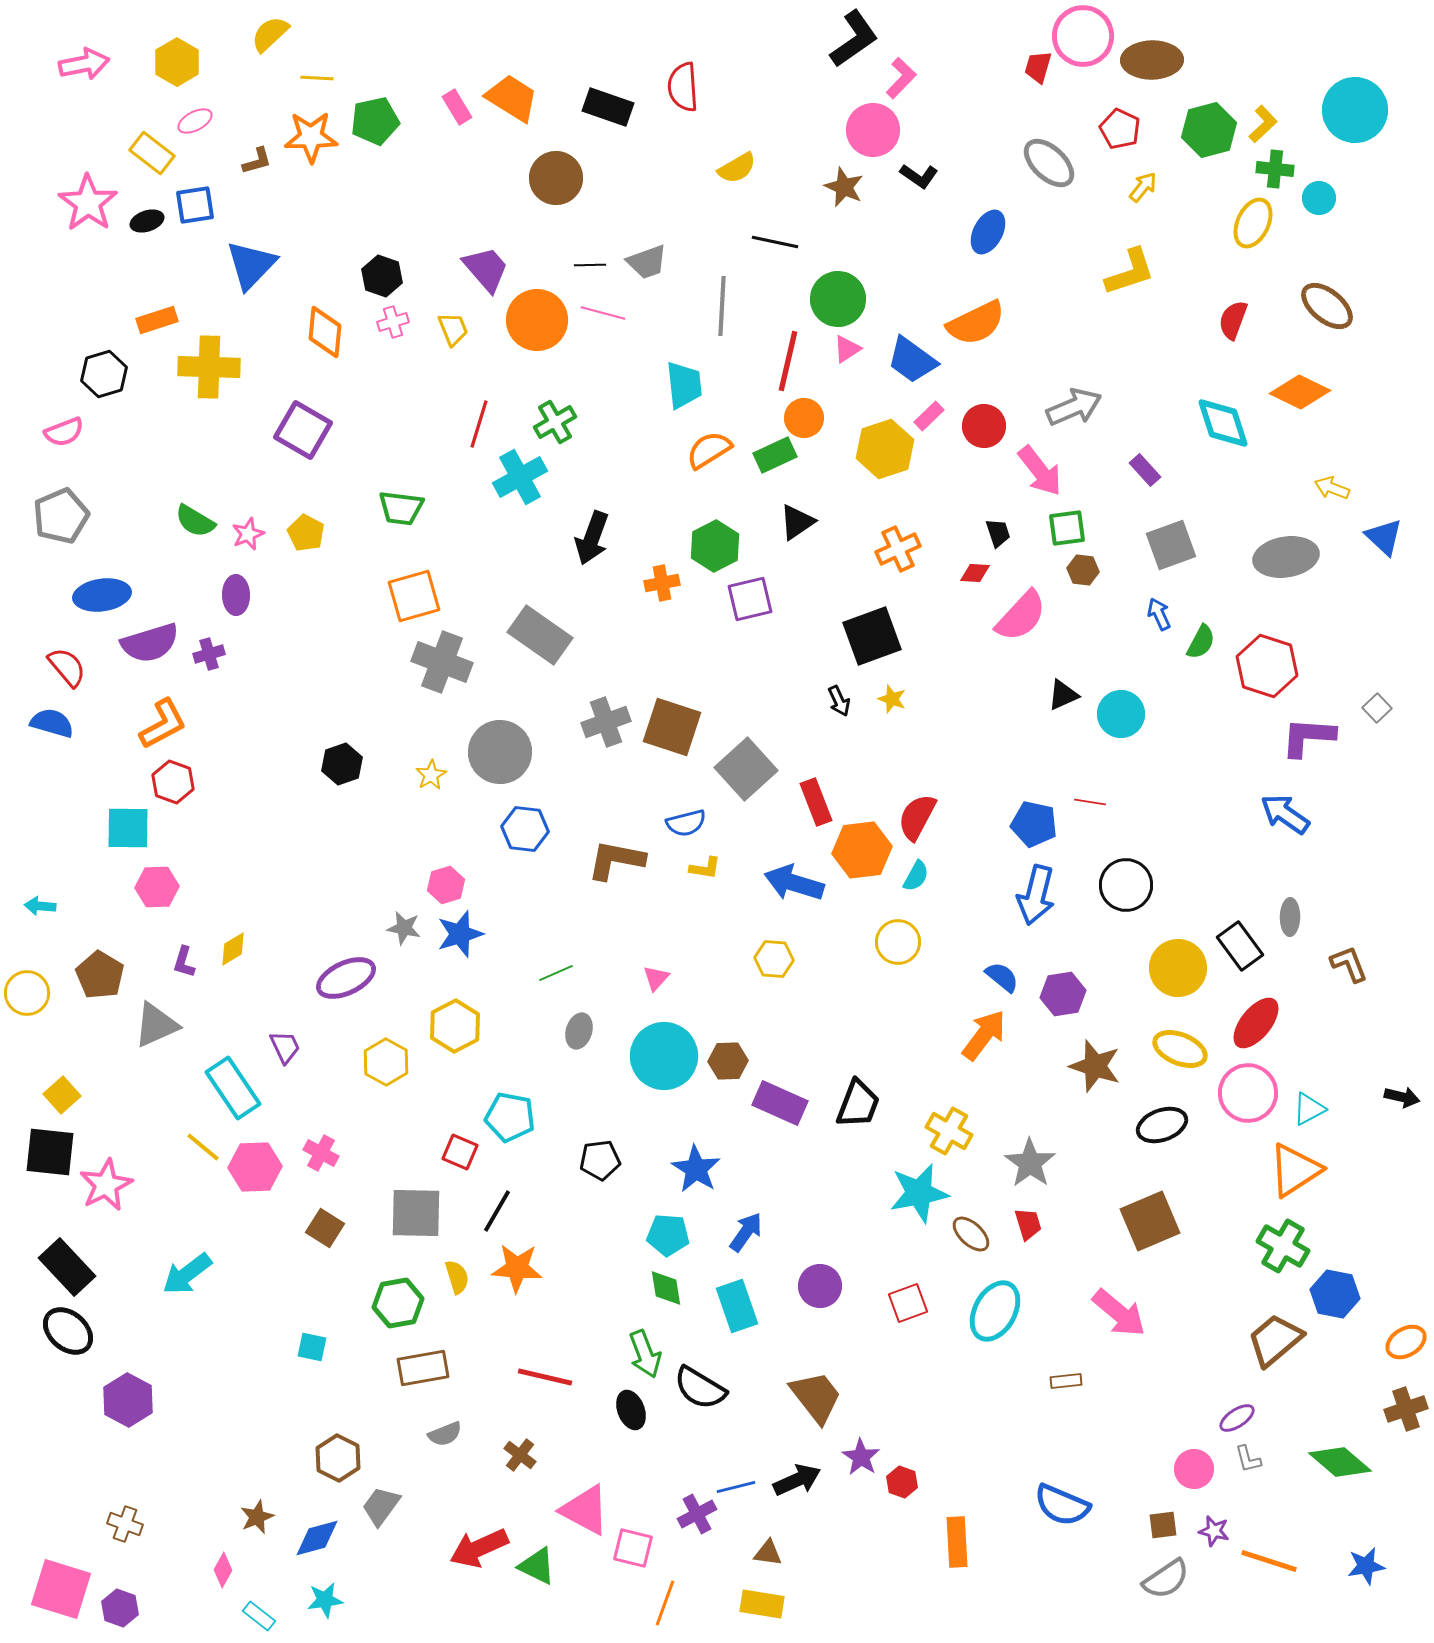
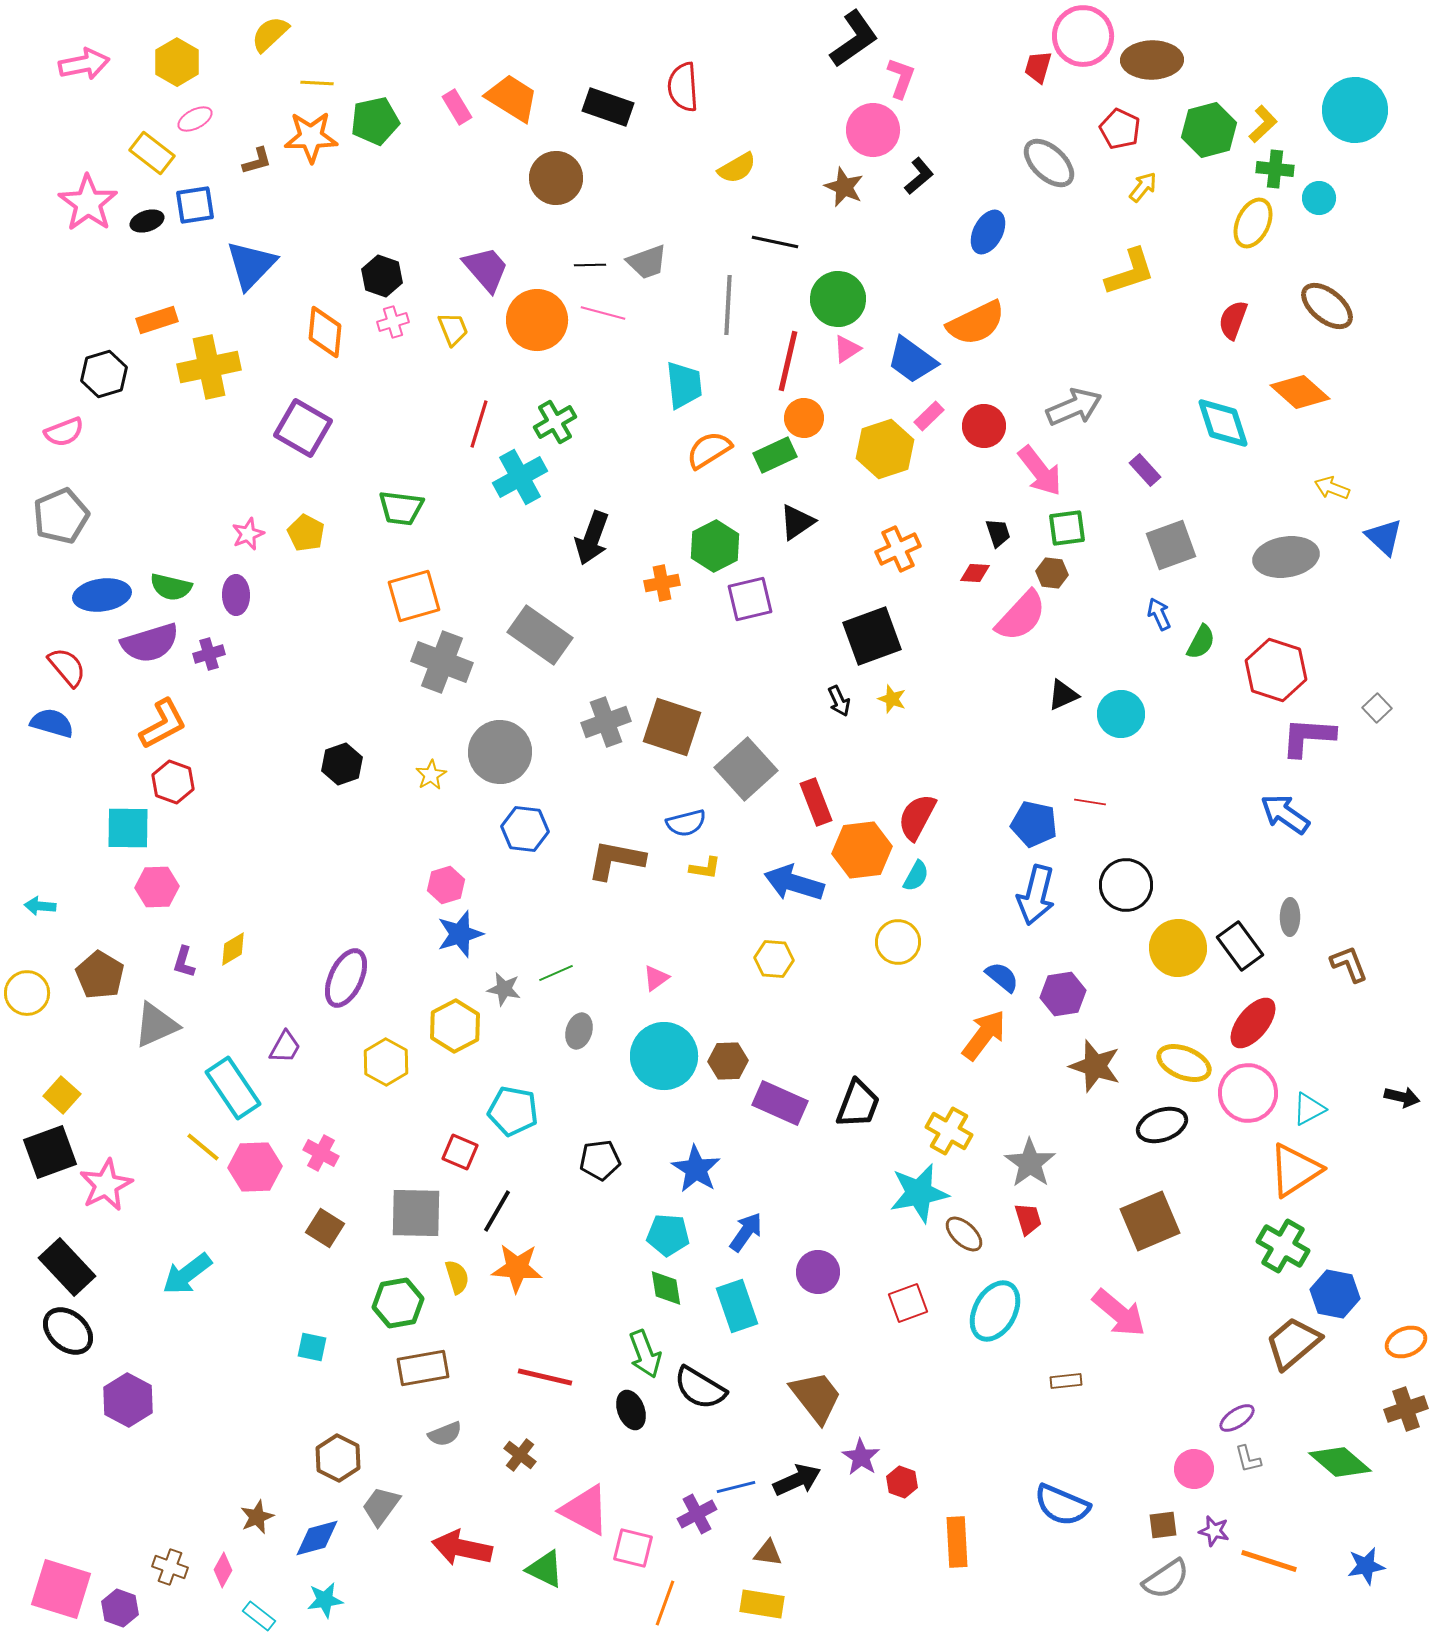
yellow line at (317, 78): moved 5 px down
pink L-shape at (901, 78): rotated 24 degrees counterclockwise
pink ellipse at (195, 121): moved 2 px up
black L-shape at (919, 176): rotated 75 degrees counterclockwise
gray line at (722, 306): moved 6 px right, 1 px up
yellow cross at (209, 367): rotated 14 degrees counterclockwise
orange diamond at (1300, 392): rotated 16 degrees clockwise
purple square at (303, 430): moved 2 px up
green semicircle at (195, 521): moved 24 px left, 66 px down; rotated 18 degrees counterclockwise
brown hexagon at (1083, 570): moved 31 px left, 3 px down
red hexagon at (1267, 666): moved 9 px right, 4 px down
gray star at (404, 928): moved 100 px right, 61 px down
yellow circle at (1178, 968): moved 20 px up
purple ellipse at (346, 978): rotated 40 degrees counterclockwise
pink triangle at (656, 978): rotated 12 degrees clockwise
red ellipse at (1256, 1023): moved 3 px left
purple trapezoid at (285, 1047): rotated 54 degrees clockwise
yellow ellipse at (1180, 1049): moved 4 px right, 14 px down
yellow square at (62, 1095): rotated 6 degrees counterclockwise
cyan pentagon at (510, 1117): moved 3 px right, 6 px up
black square at (50, 1152): rotated 26 degrees counterclockwise
red trapezoid at (1028, 1224): moved 5 px up
brown ellipse at (971, 1234): moved 7 px left
purple circle at (820, 1286): moved 2 px left, 14 px up
brown trapezoid at (1275, 1340): moved 18 px right, 3 px down
orange ellipse at (1406, 1342): rotated 9 degrees clockwise
brown cross at (125, 1524): moved 45 px right, 43 px down
red arrow at (479, 1548): moved 17 px left; rotated 36 degrees clockwise
green triangle at (537, 1566): moved 8 px right, 3 px down
